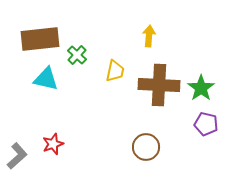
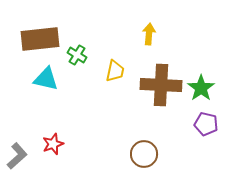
yellow arrow: moved 2 px up
green cross: rotated 12 degrees counterclockwise
brown cross: moved 2 px right
brown circle: moved 2 px left, 7 px down
